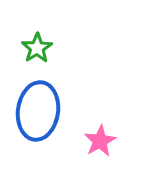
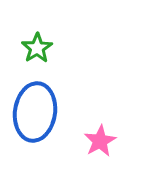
blue ellipse: moved 3 px left, 1 px down
